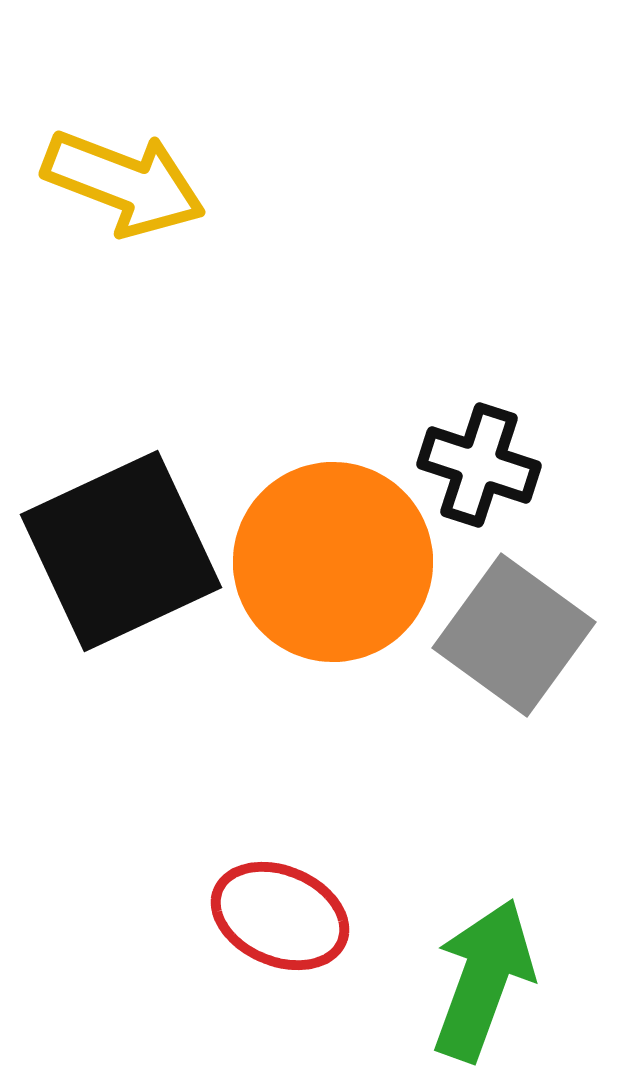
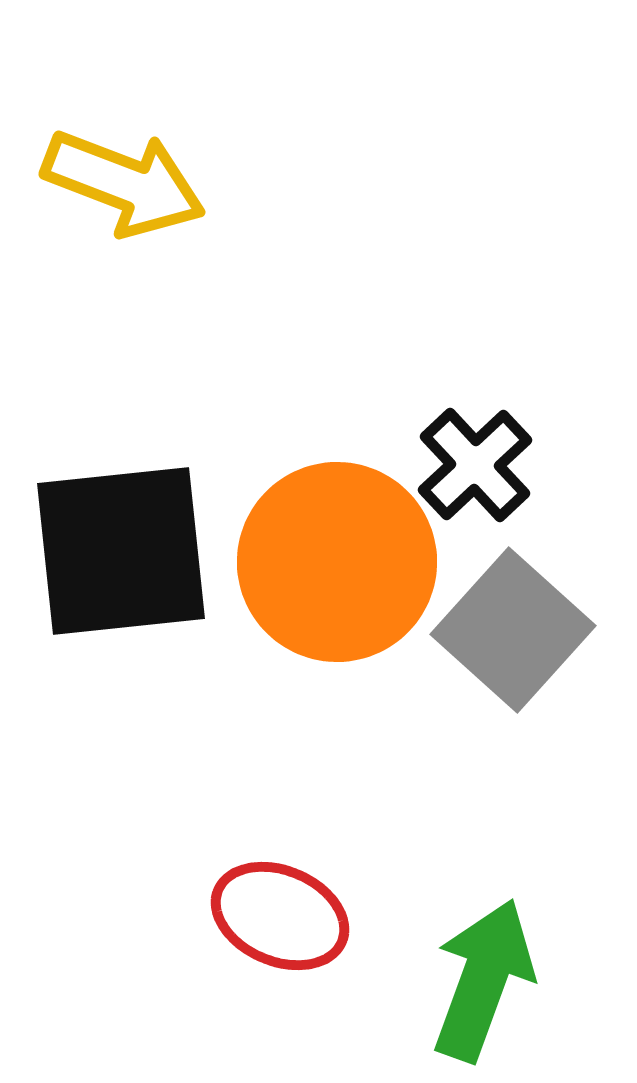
black cross: moved 4 px left; rotated 29 degrees clockwise
black square: rotated 19 degrees clockwise
orange circle: moved 4 px right
gray square: moved 1 px left, 5 px up; rotated 6 degrees clockwise
